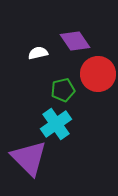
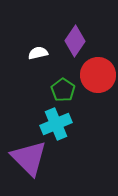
purple diamond: rotated 68 degrees clockwise
red circle: moved 1 px down
green pentagon: rotated 25 degrees counterclockwise
cyan cross: rotated 12 degrees clockwise
